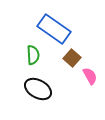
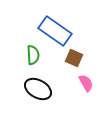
blue rectangle: moved 1 px right, 2 px down
brown square: moved 2 px right; rotated 18 degrees counterclockwise
pink semicircle: moved 4 px left, 7 px down
